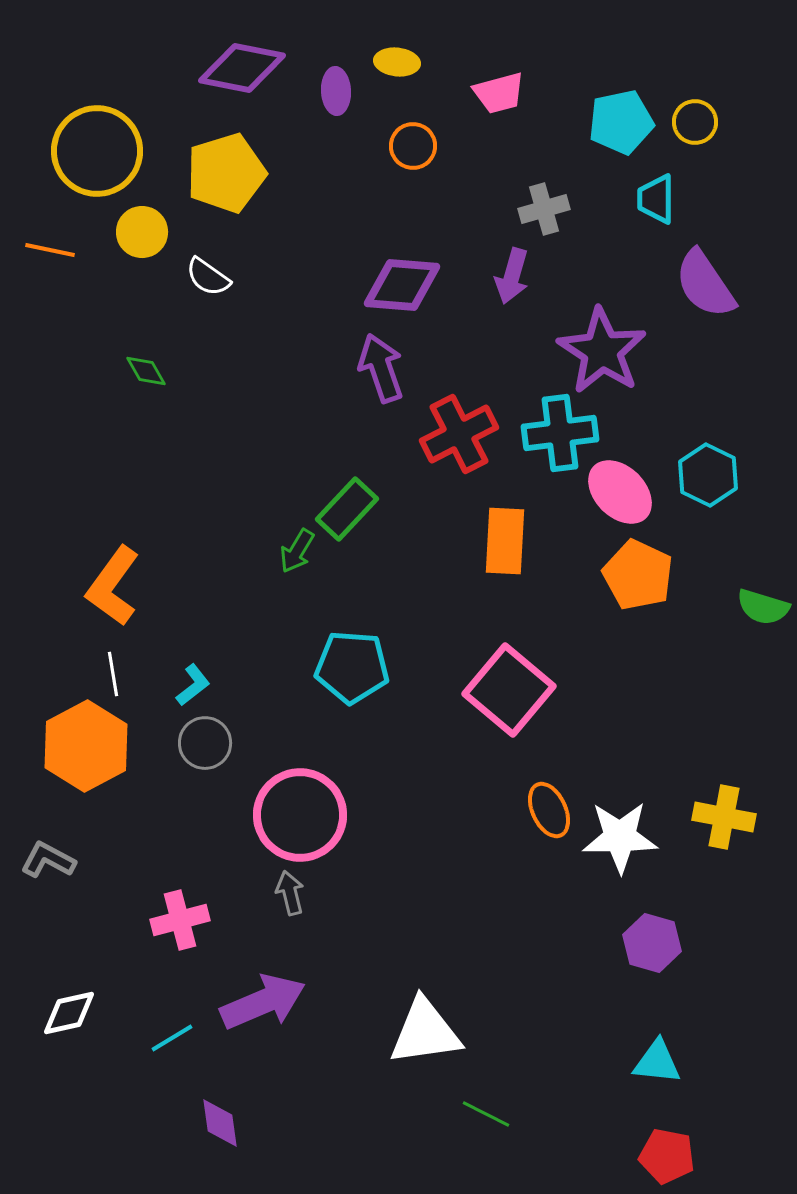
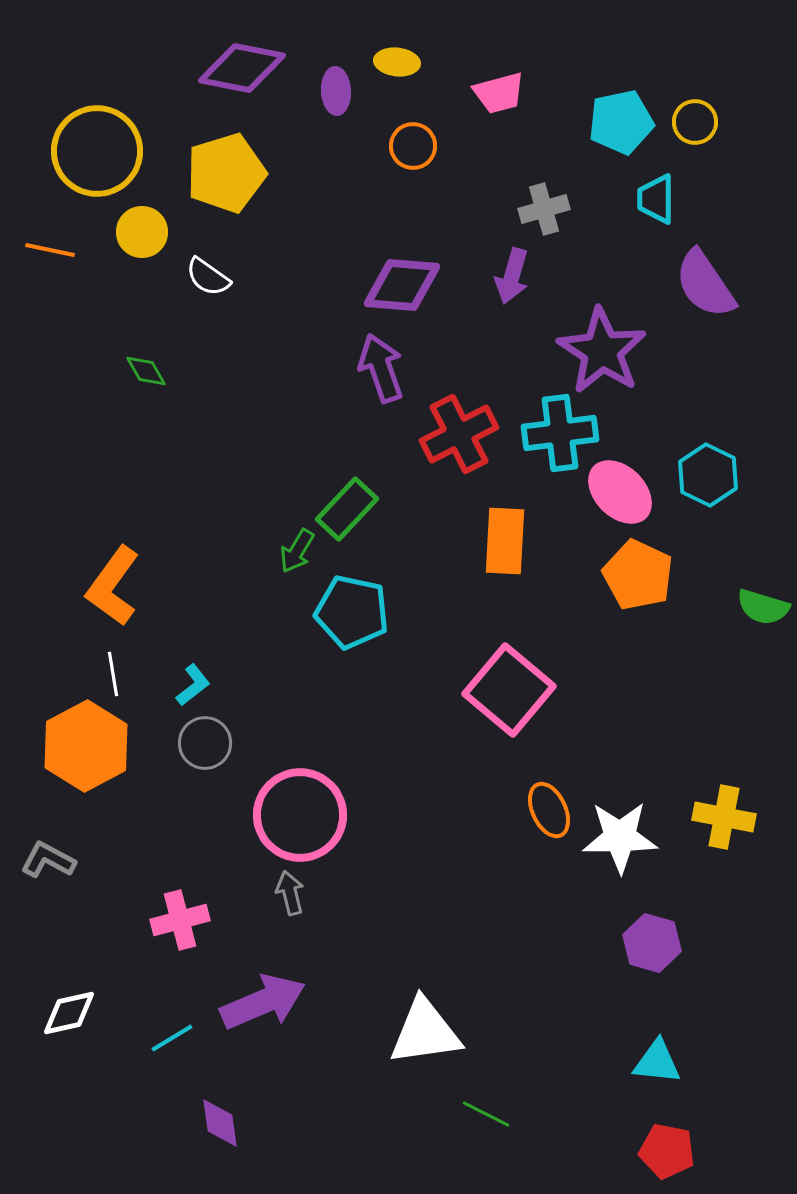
cyan pentagon at (352, 667): moved 55 px up; rotated 8 degrees clockwise
red pentagon at (667, 1156): moved 5 px up
